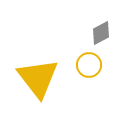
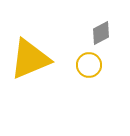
yellow triangle: moved 8 px left, 19 px up; rotated 45 degrees clockwise
